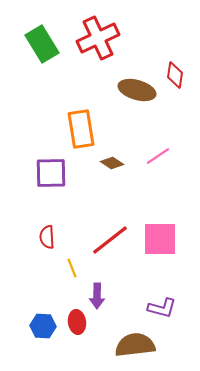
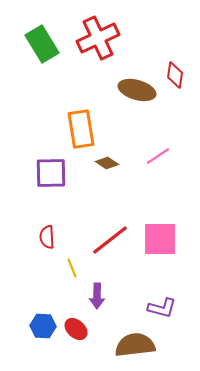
brown diamond: moved 5 px left
red ellipse: moved 1 px left, 7 px down; rotated 40 degrees counterclockwise
